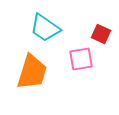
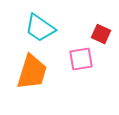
cyan trapezoid: moved 5 px left
